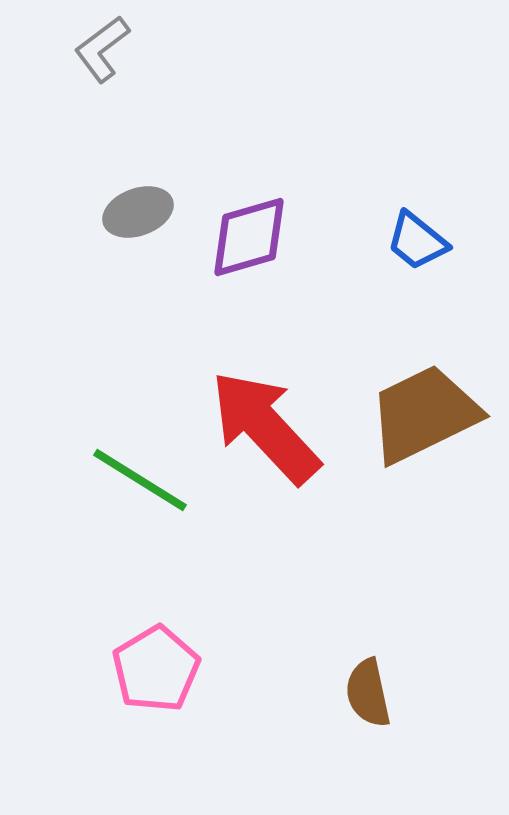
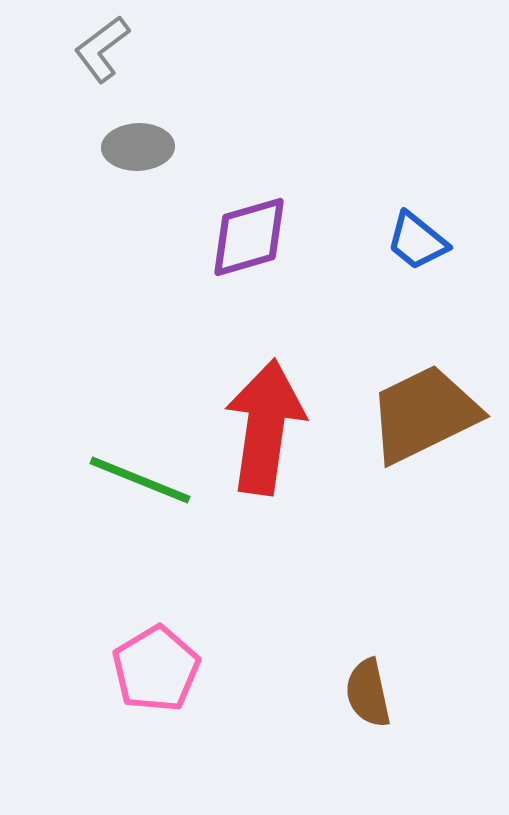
gray ellipse: moved 65 px up; rotated 18 degrees clockwise
red arrow: rotated 51 degrees clockwise
green line: rotated 10 degrees counterclockwise
